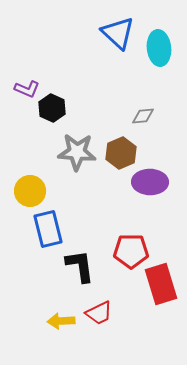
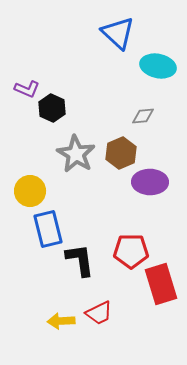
cyan ellipse: moved 1 px left, 18 px down; rotated 72 degrees counterclockwise
gray star: moved 1 px left, 2 px down; rotated 27 degrees clockwise
black L-shape: moved 6 px up
